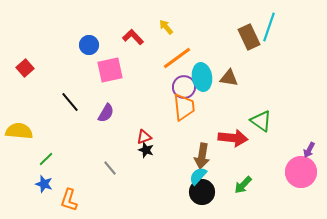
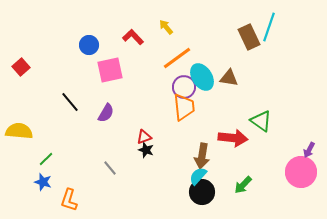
red square: moved 4 px left, 1 px up
cyan ellipse: rotated 24 degrees counterclockwise
blue star: moved 1 px left, 2 px up
